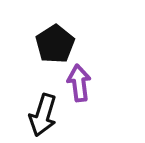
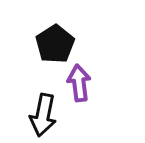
black arrow: rotated 6 degrees counterclockwise
